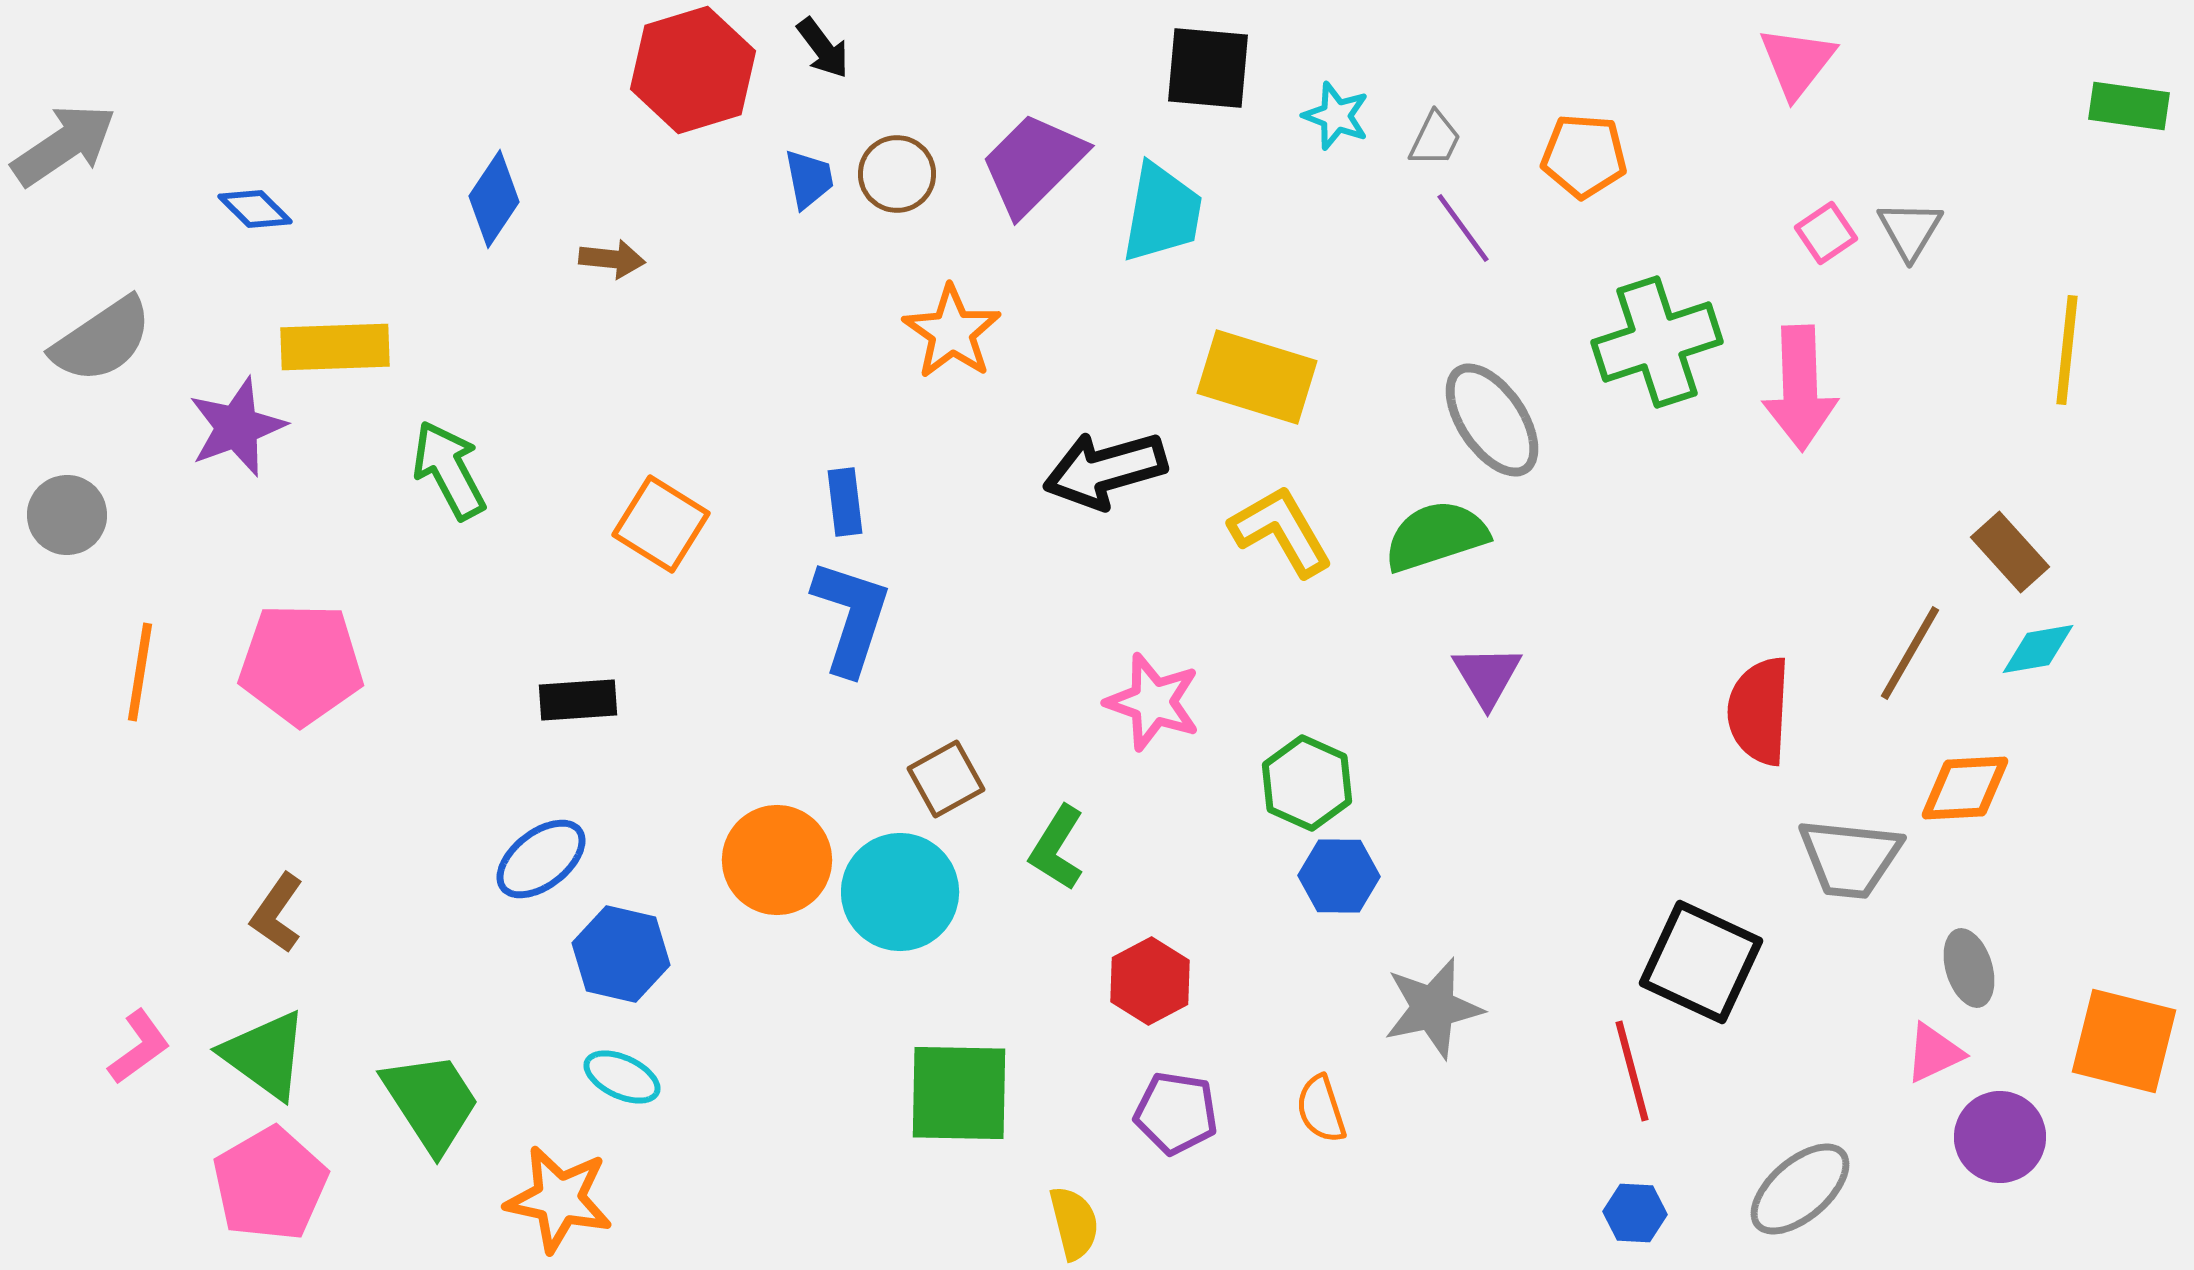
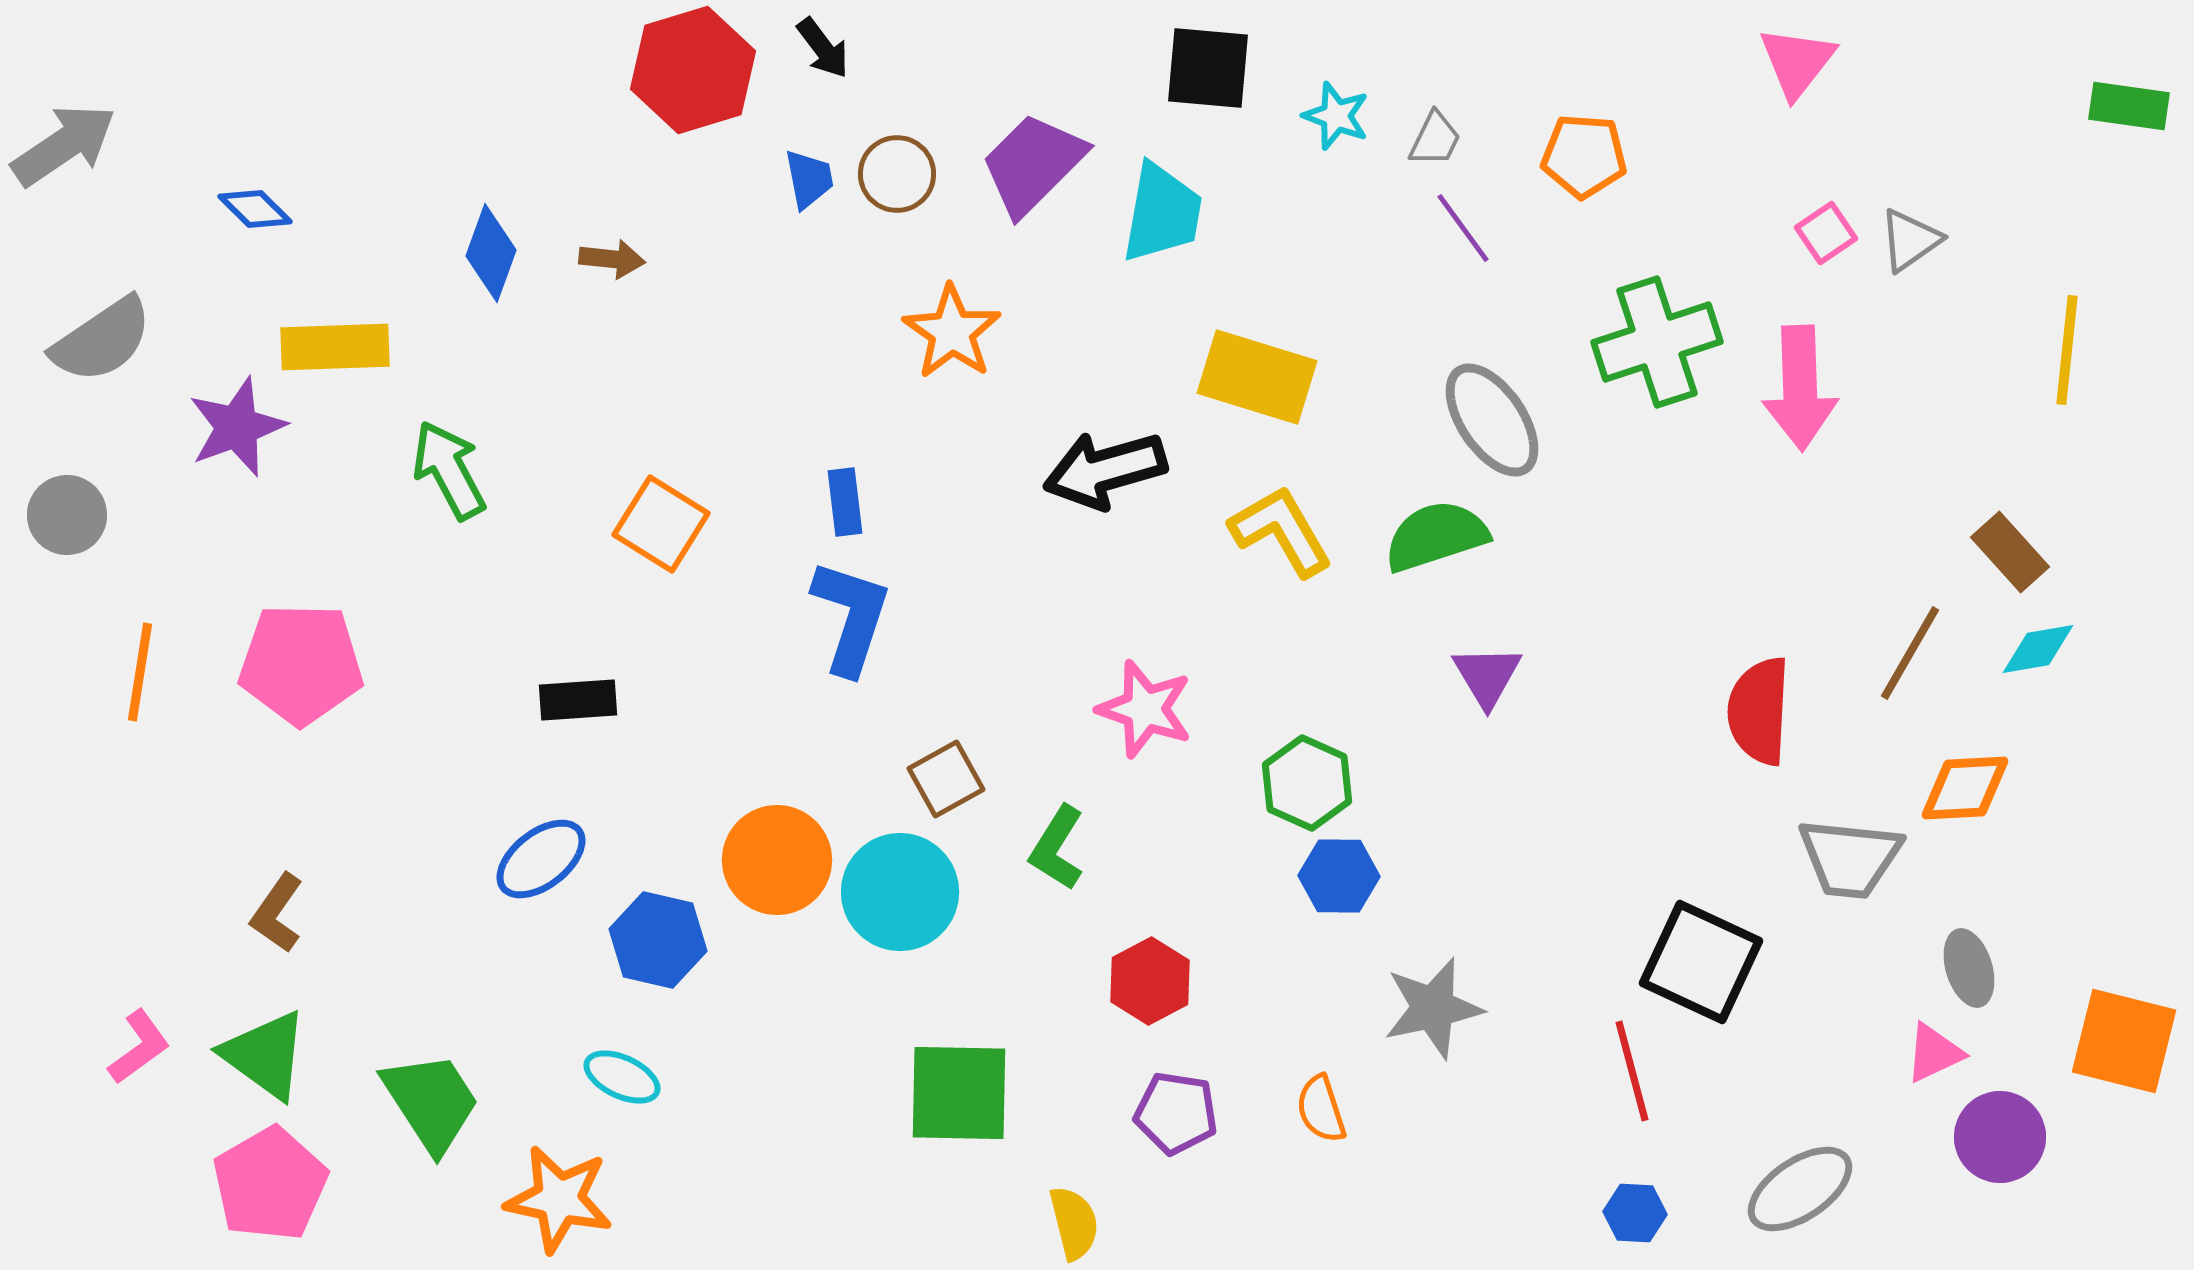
blue diamond at (494, 199): moved 3 px left, 54 px down; rotated 14 degrees counterclockwise
gray triangle at (1910, 230): moved 10 px down; rotated 24 degrees clockwise
pink star at (1153, 702): moved 8 px left, 7 px down
blue hexagon at (621, 954): moved 37 px right, 14 px up
gray ellipse at (1800, 1189): rotated 7 degrees clockwise
